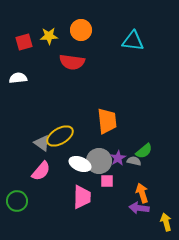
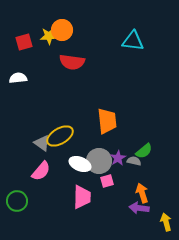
orange circle: moved 19 px left
pink square: rotated 16 degrees counterclockwise
